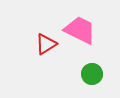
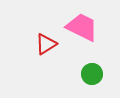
pink trapezoid: moved 2 px right, 3 px up
